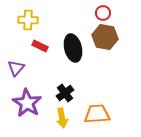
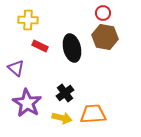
black ellipse: moved 1 px left
purple triangle: rotated 30 degrees counterclockwise
orange trapezoid: moved 4 px left
yellow arrow: rotated 66 degrees counterclockwise
